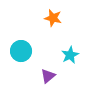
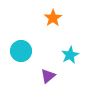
orange star: rotated 24 degrees clockwise
